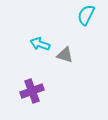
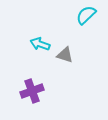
cyan semicircle: rotated 20 degrees clockwise
